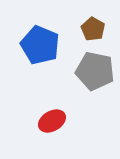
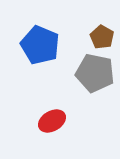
brown pentagon: moved 9 px right, 8 px down
gray pentagon: moved 2 px down
